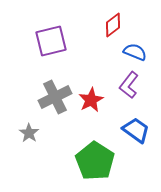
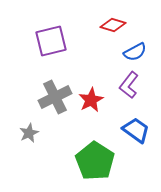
red diamond: rotated 55 degrees clockwise
blue semicircle: rotated 130 degrees clockwise
gray star: rotated 12 degrees clockwise
